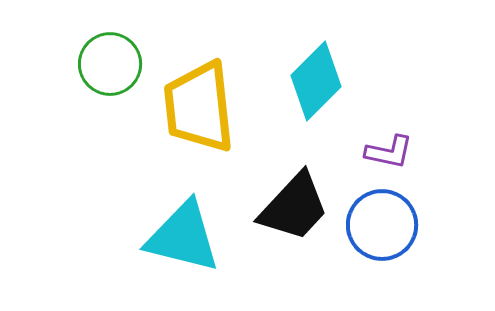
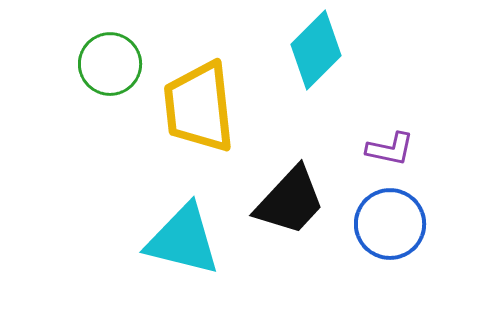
cyan diamond: moved 31 px up
purple L-shape: moved 1 px right, 3 px up
black trapezoid: moved 4 px left, 6 px up
blue circle: moved 8 px right, 1 px up
cyan triangle: moved 3 px down
